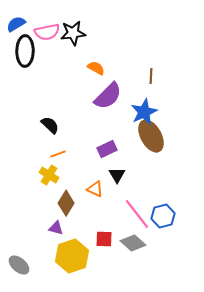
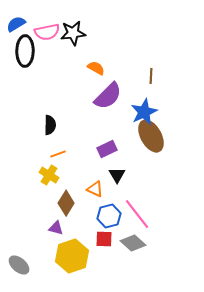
black semicircle: rotated 48 degrees clockwise
blue hexagon: moved 54 px left
